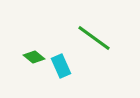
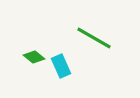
green line: rotated 6 degrees counterclockwise
